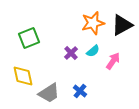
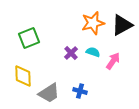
cyan semicircle: moved 1 px down; rotated 120 degrees counterclockwise
yellow diamond: rotated 10 degrees clockwise
blue cross: rotated 24 degrees counterclockwise
